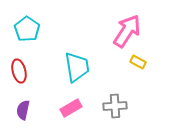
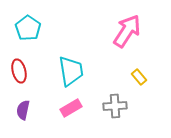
cyan pentagon: moved 1 px right, 1 px up
yellow rectangle: moved 1 px right, 15 px down; rotated 21 degrees clockwise
cyan trapezoid: moved 6 px left, 4 px down
